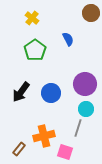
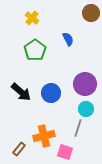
black arrow: rotated 85 degrees counterclockwise
